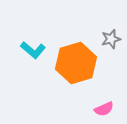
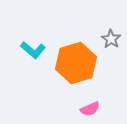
gray star: rotated 24 degrees counterclockwise
pink semicircle: moved 14 px left
